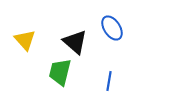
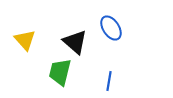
blue ellipse: moved 1 px left
